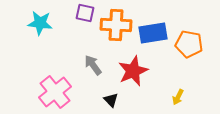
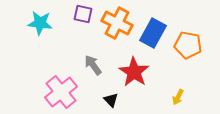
purple square: moved 2 px left, 1 px down
orange cross: moved 1 px right, 2 px up; rotated 24 degrees clockwise
blue rectangle: rotated 52 degrees counterclockwise
orange pentagon: moved 1 px left, 1 px down
red star: moved 1 px right, 1 px down; rotated 16 degrees counterclockwise
pink cross: moved 6 px right
